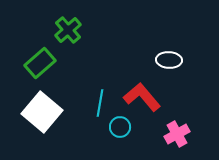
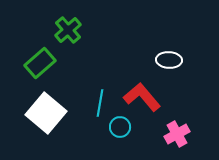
white square: moved 4 px right, 1 px down
